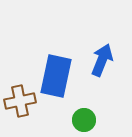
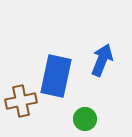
brown cross: moved 1 px right
green circle: moved 1 px right, 1 px up
